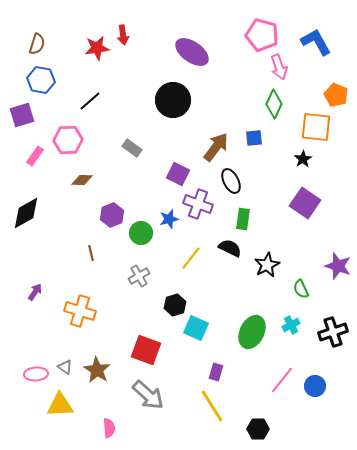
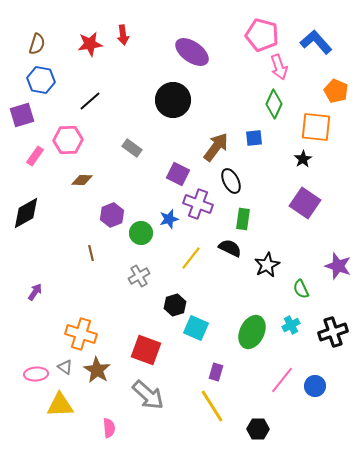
blue L-shape at (316, 42): rotated 12 degrees counterclockwise
red star at (97, 48): moved 7 px left, 4 px up
orange pentagon at (336, 95): moved 4 px up
orange cross at (80, 311): moved 1 px right, 23 px down
